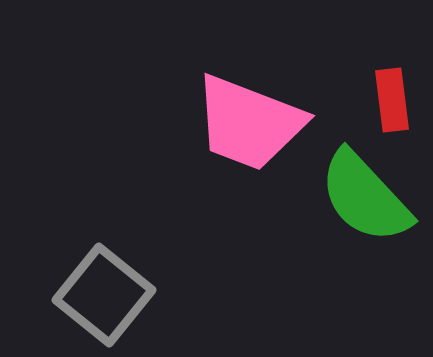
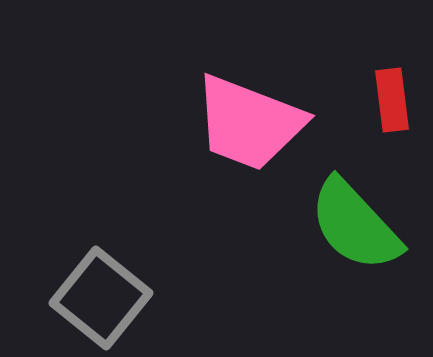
green semicircle: moved 10 px left, 28 px down
gray square: moved 3 px left, 3 px down
